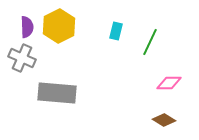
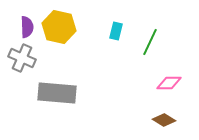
yellow hexagon: moved 1 px down; rotated 20 degrees counterclockwise
